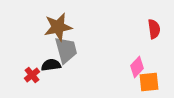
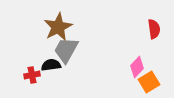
brown star: rotated 16 degrees counterclockwise
gray trapezoid: rotated 136 degrees counterclockwise
red cross: rotated 28 degrees clockwise
orange square: rotated 25 degrees counterclockwise
